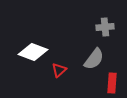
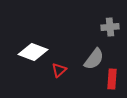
gray cross: moved 5 px right
red rectangle: moved 4 px up
